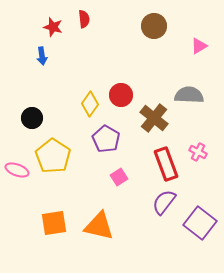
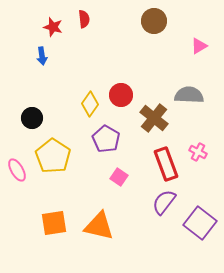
brown circle: moved 5 px up
pink ellipse: rotated 40 degrees clockwise
pink square: rotated 24 degrees counterclockwise
